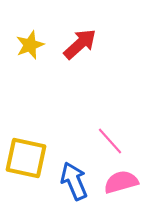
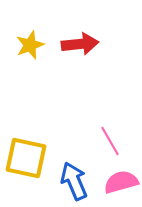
red arrow: rotated 36 degrees clockwise
pink line: rotated 12 degrees clockwise
